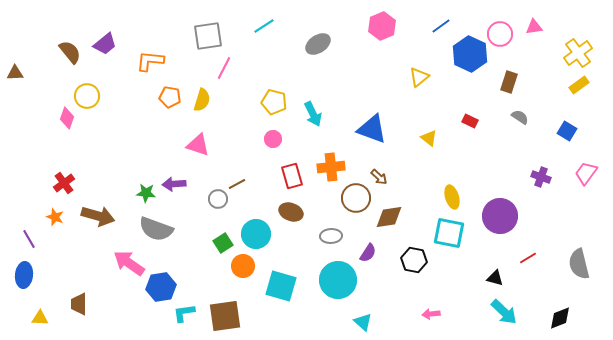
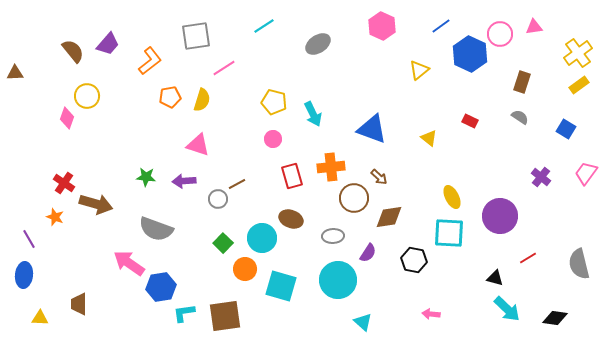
pink hexagon at (382, 26): rotated 12 degrees counterclockwise
gray square at (208, 36): moved 12 px left
purple trapezoid at (105, 44): moved 3 px right; rotated 10 degrees counterclockwise
brown semicircle at (70, 52): moved 3 px right, 1 px up
orange L-shape at (150, 61): rotated 136 degrees clockwise
pink line at (224, 68): rotated 30 degrees clockwise
yellow triangle at (419, 77): moved 7 px up
brown rectangle at (509, 82): moved 13 px right
orange pentagon at (170, 97): rotated 20 degrees counterclockwise
blue square at (567, 131): moved 1 px left, 2 px up
purple cross at (541, 177): rotated 18 degrees clockwise
red cross at (64, 183): rotated 20 degrees counterclockwise
purple arrow at (174, 184): moved 10 px right, 3 px up
green star at (146, 193): moved 16 px up
yellow ellipse at (452, 197): rotated 10 degrees counterclockwise
brown circle at (356, 198): moved 2 px left
brown ellipse at (291, 212): moved 7 px down
brown arrow at (98, 216): moved 2 px left, 12 px up
cyan square at (449, 233): rotated 8 degrees counterclockwise
cyan circle at (256, 234): moved 6 px right, 4 px down
gray ellipse at (331, 236): moved 2 px right
green square at (223, 243): rotated 12 degrees counterclockwise
orange circle at (243, 266): moved 2 px right, 3 px down
cyan arrow at (504, 312): moved 3 px right, 3 px up
pink arrow at (431, 314): rotated 12 degrees clockwise
black diamond at (560, 318): moved 5 px left; rotated 30 degrees clockwise
